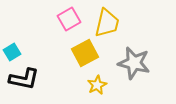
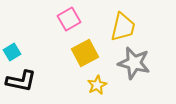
yellow trapezoid: moved 16 px right, 4 px down
black L-shape: moved 3 px left, 2 px down
